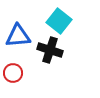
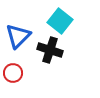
cyan square: moved 1 px right
blue triangle: rotated 40 degrees counterclockwise
